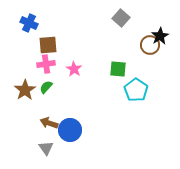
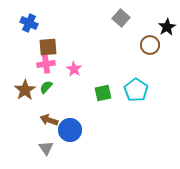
black star: moved 7 px right, 9 px up
brown square: moved 2 px down
green square: moved 15 px left, 24 px down; rotated 18 degrees counterclockwise
brown arrow: moved 3 px up
